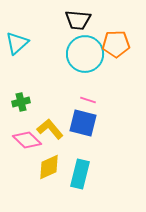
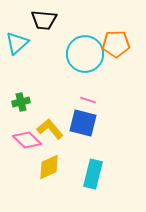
black trapezoid: moved 34 px left
cyan rectangle: moved 13 px right
